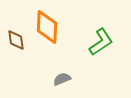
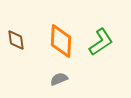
orange diamond: moved 14 px right, 14 px down
gray semicircle: moved 3 px left
